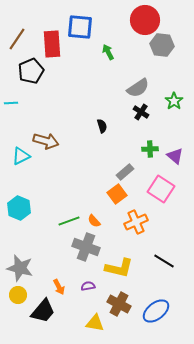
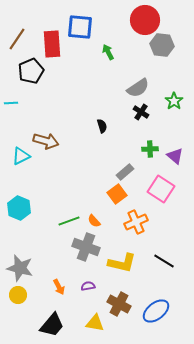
yellow L-shape: moved 3 px right, 5 px up
black trapezoid: moved 9 px right, 14 px down
